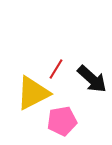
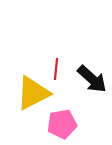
red line: rotated 25 degrees counterclockwise
pink pentagon: moved 3 px down
